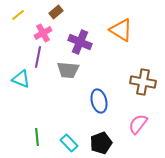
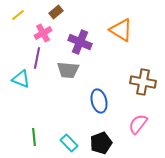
purple line: moved 1 px left, 1 px down
green line: moved 3 px left
